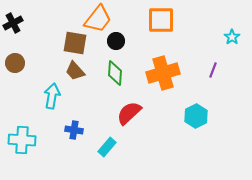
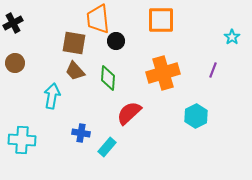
orange trapezoid: rotated 136 degrees clockwise
brown square: moved 1 px left
green diamond: moved 7 px left, 5 px down
blue cross: moved 7 px right, 3 px down
